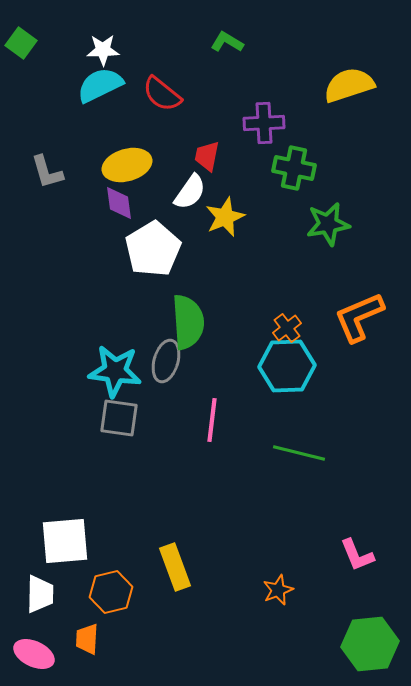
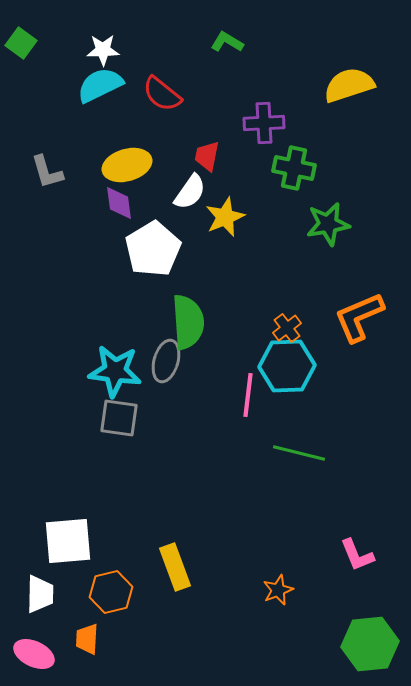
pink line: moved 36 px right, 25 px up
white square: moved 3 px right
